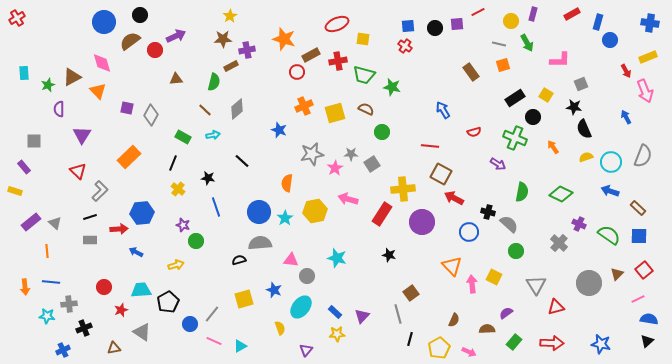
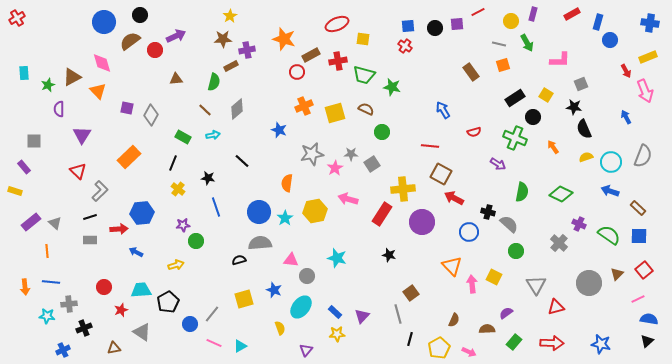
purple star at (183, 225): rotated 24 degrees counterclockwise
pink line at (214, 341): moved 2 px down
